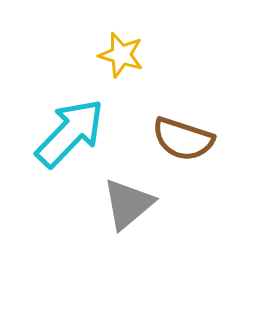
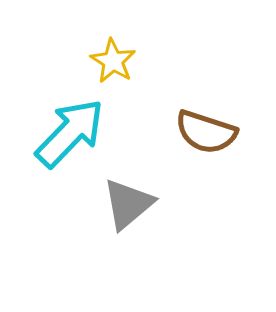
yellow star: moved 8 px left, 6 px down; rotated 15 degrees clockwise
brown semicircle: moved 23 px right, 7 px up
